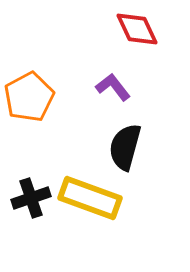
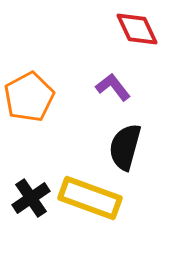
black cross: rotated 15 degrees counterclockwise
